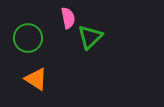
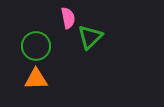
green circle: moved 8 px right, 8 px down
orange triangle: rotated 35 degrees counterclockwise
